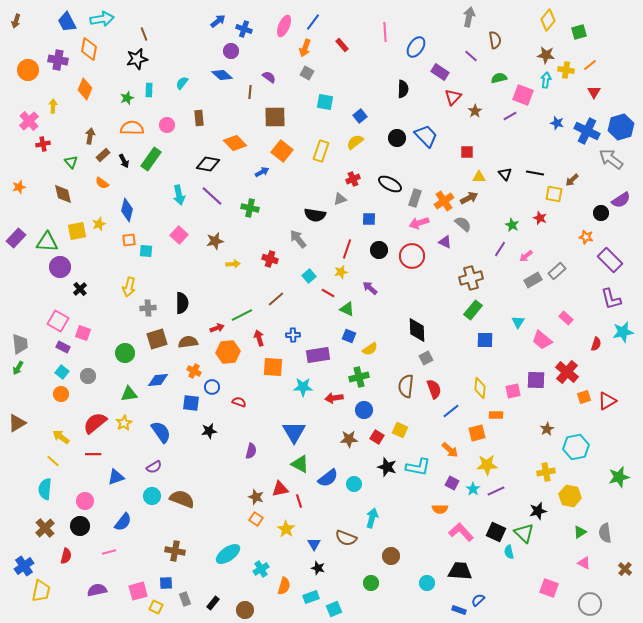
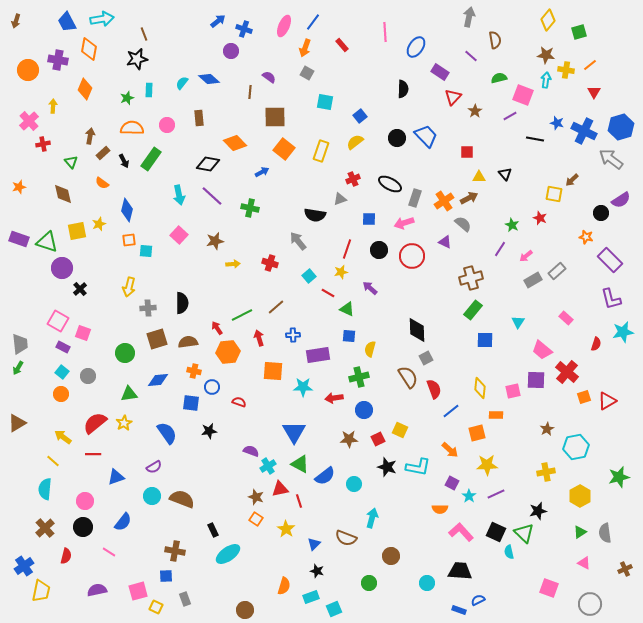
blue diamond at (222, 75): moved 13 px left, 4 px down
blue cross at (587, 131): moved 3 px left
orange square at (282, 151): moved 2 px right, 2 px up
brown rectangle at (103, 155): moved 2 px up
black line at (535, 173): moved 34 px up
pink arrow at (419, 223): moved 15 px left
purple rectangle at (16, 238): moved 3 px right, 1 px down; rotated 66 degrees clockwise
gray arrow at (298, 239): moved 2 px down
green triangle at (47, 242): rotated 15 degrees clockwise
red cross at (270, 259): moved 4 px down
purple circle at (60, 267): moved 2 px right, 1 px down
brown line at (276, 299): moved 8 px down
red arrow at (217, 328): rotated 104 degrees counterclockwise
blue square at (349, 336): rotated 16 degrees counterclockwise
pink trapezoid at (542, 340): moved 10 px down
yellow semicircle at (370, 349): rotated 140 degrees clockwise
orange square at (273, 367): moved 4 px down
orange cross at (194, 371): rotated 16 degrees counterclockwise
brown semicircle at (406, 386): moved 2 px right, 9 px up; rotated 140 degrees clockwise
blue semicircle at (161, 432): moved 6 px right, 1 px down
yellow arrow at (61, 437): moved 2 px right
red square at (377, 437): moved 1 px right, 2 px down; rotated 32 degrees clockwise
purple semicircle at (251, 451): rotated 84 degrees counterclockwise
blue semicircle at (328, 478): moved 3 px left, 2 px up
cyan star at (473, 489): moved 4 px left, 7 px down
purple line at (496, 491): moved 3 px down
yellow hexagon at (570, 496): moved 10 px right; rotated 20 degrees clockwise
black circle at (80, 526): moved 3 px right, 1 px down
blue triangle at (314, 544): rotated 16 degrees clockwise
pink line at (109, 552): rotated 48 degrees clockwise
black star at (318, 568): moved 1 px left, 3 px down
cyan cross at (261, 569): moved 7 px right, 103 px up
brown cross at (625, 569): rotated 24 degrees clockwise
blue square at (166, 583): moved 7 px up
green circle at (371, 583): moved 2 px left
blue semicircle at (478, 600): rotated 16 degrees clockwise
black rectangle at (213, 603): moved 73 px up; rotated 64 degrees counterclockwise
